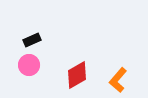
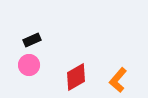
red diamond: moved 1 px left, 2 px down
